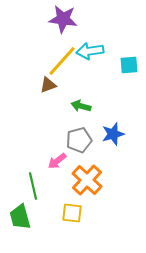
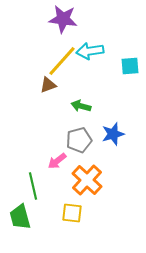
cyan square: moved 1 px right, 1 px down
